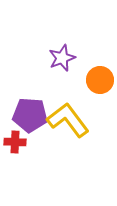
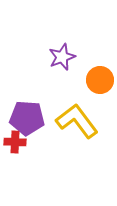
purple star: moved 1 px up
purple pentagon: moved 3 px left, 3 px down
yellow L-shape: moved 9 px right, 1 px down
